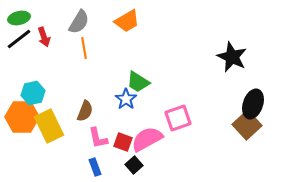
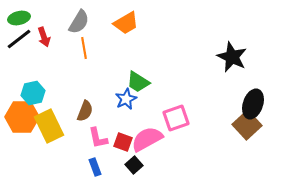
orange trapezoid: moved 1 px left, 2 px down
blue star: rotated 10 degrees clockwise
pink square: moved 2 px left
